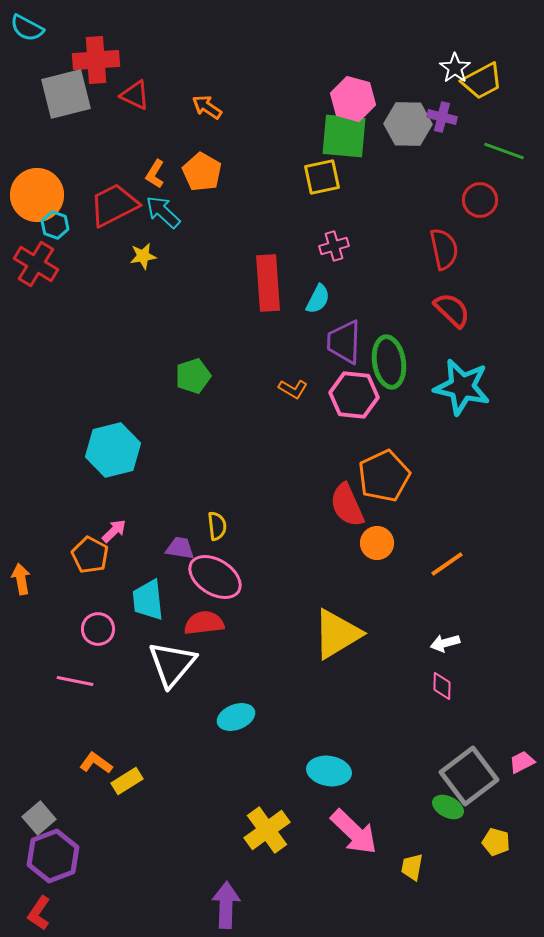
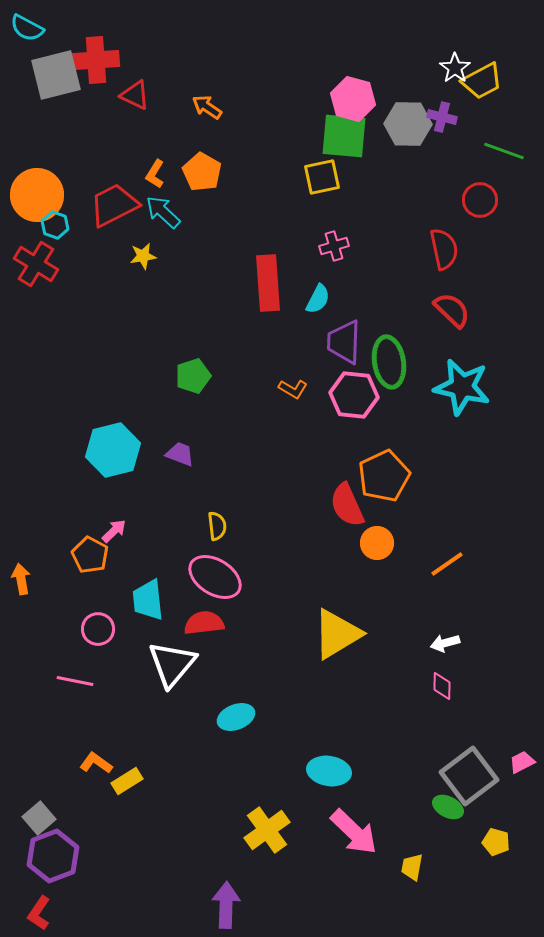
gray square at (66, 94): moved 10 px left, 19 px up
purple trapezoid at (180, 548): moved 94 px up; rotated 12 degrees clockwise
